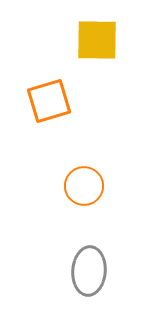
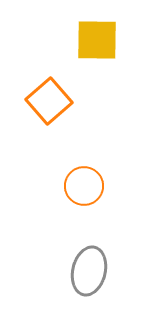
orange square: rotated 24 degrees counterclockwise
gray ellipse: rotated 9 degrees clockwise
